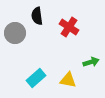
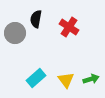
black semicircle: moved 1 px left, 3 px down; rotated 18 degrees clockwise
green arrow: moved 17 px down
yellow triangle: moved 2 px left; rotated 42 degrees clockwise
